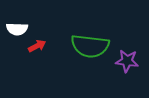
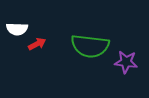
red arrow: moved 2 px up
purple star: moved 1 px left, 1 px down
